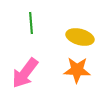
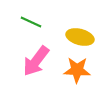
green line: moved 1 px up; rotated 60 degrees counterclockwise
pink arrow: moved 11 px right, 12 px up
